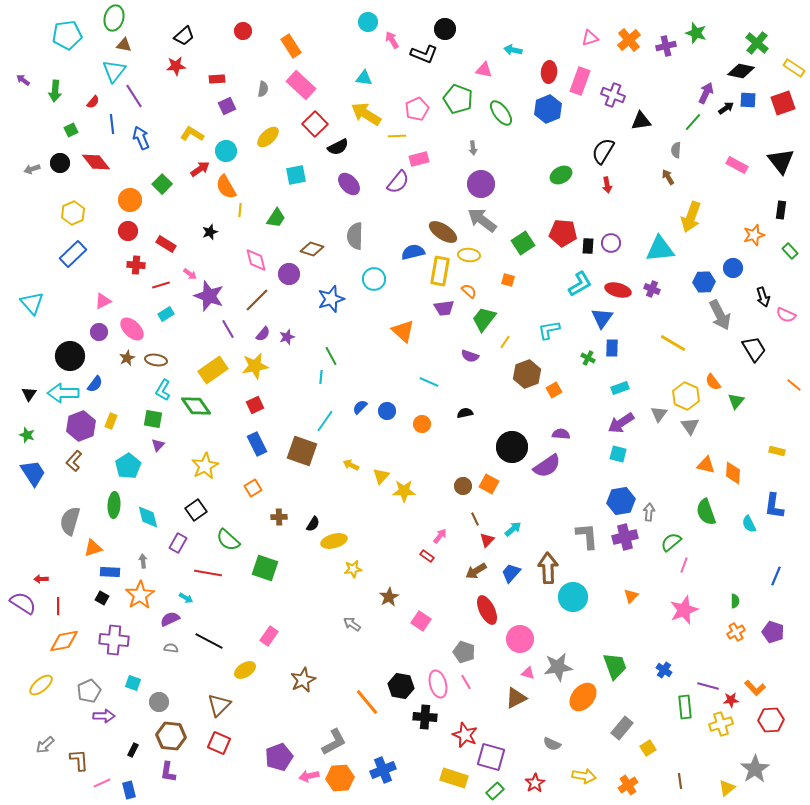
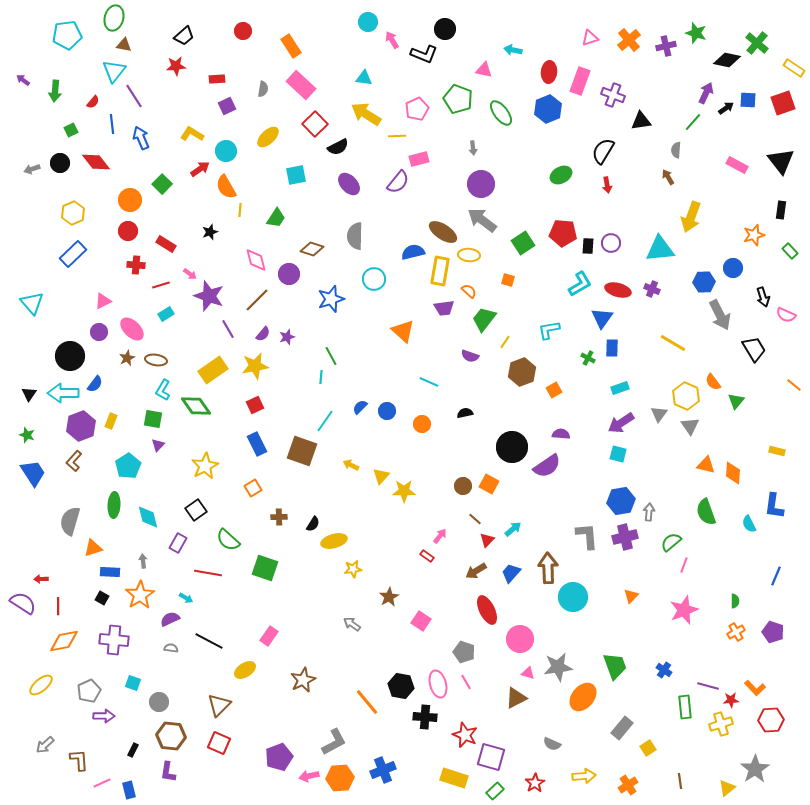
black diamond at (741, 71): moved 14 px left, 11 px up
brown hexagon at (527, 374): moved 5 px left, 2 px up
brown line at (475, 519): rotated 24 degrees counterclockwise
yellow arrow at (584, 776): rotated 15 degrees counterclockwise
